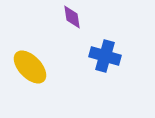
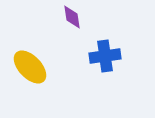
blue cross: rotated 24 degrees counterclockwise
